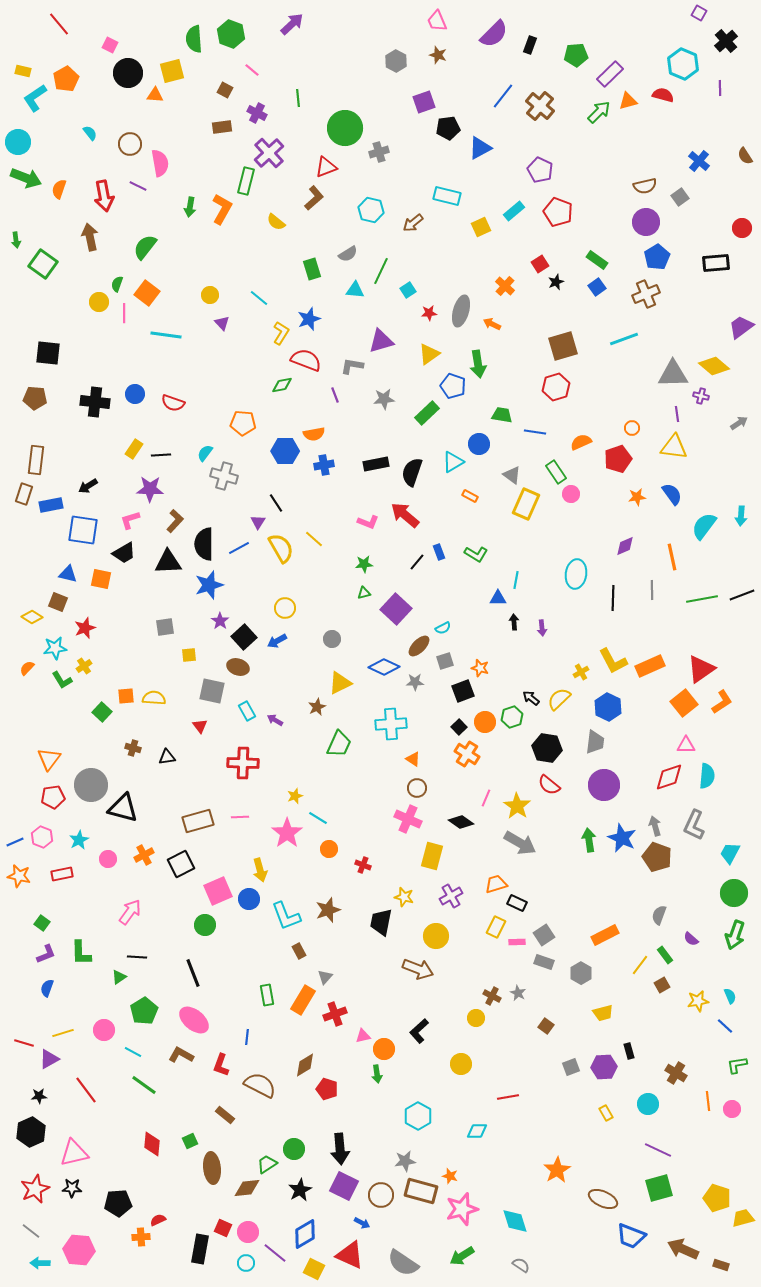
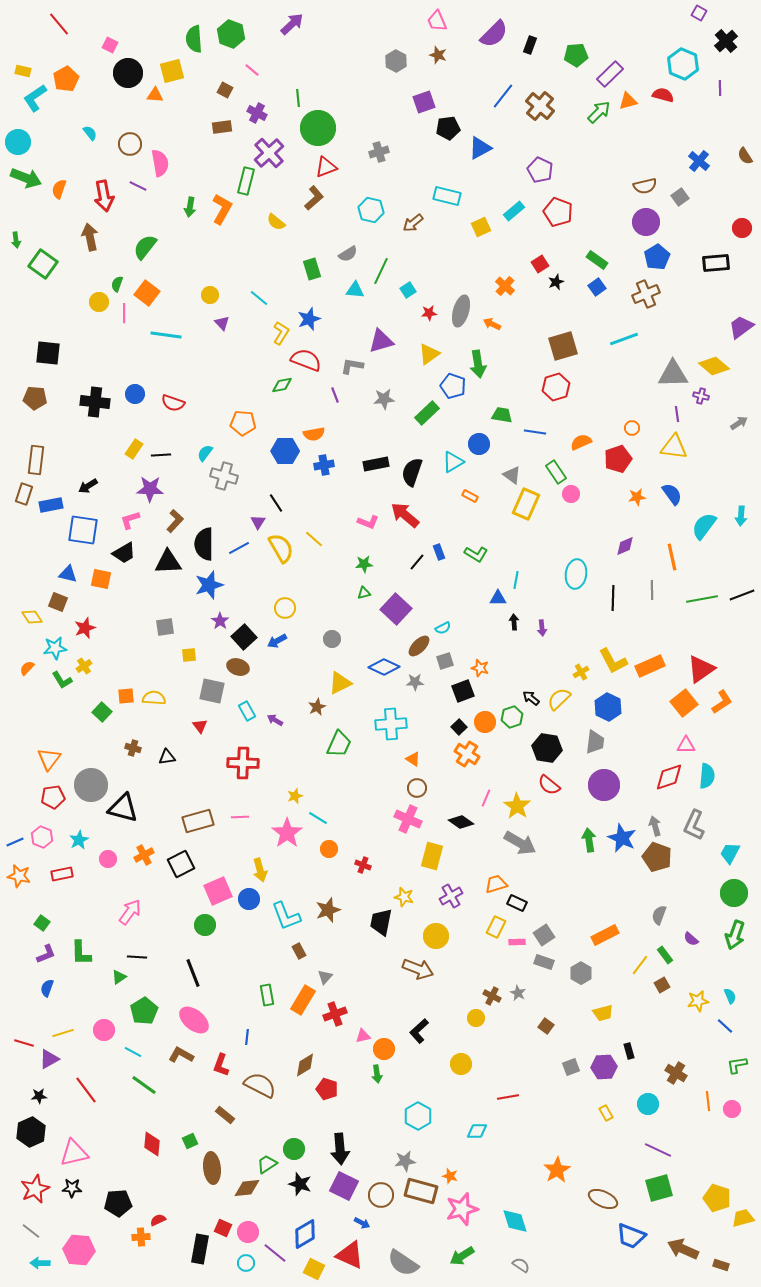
green circle at (345, 128): moved 27 px left
yellow diamond at (32, 617): rotated 25 degrees clockwise
black star at (300, 1190): moved 6 px up; rotated 25 degrees counterclockwise
